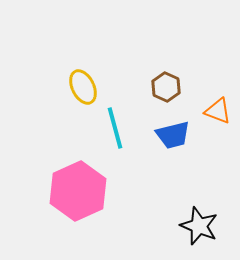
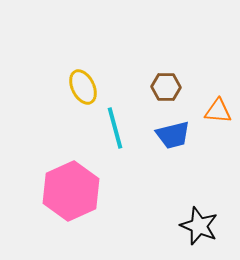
brown hexagon: rotated 24 degrees counterclockwise
orange triangle: rotated 16 degrees counterclockwise
pink hexagon: moved 7 px left
